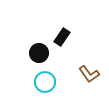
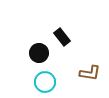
black rectangle: rotated 72 degrees counterclockwise
brown L-shape: moved 1 px right, 1 px up; rotated 45 degrees counterclockwise
